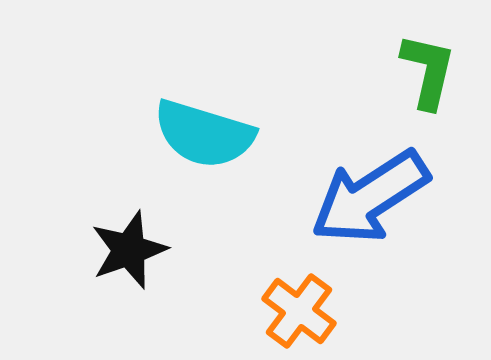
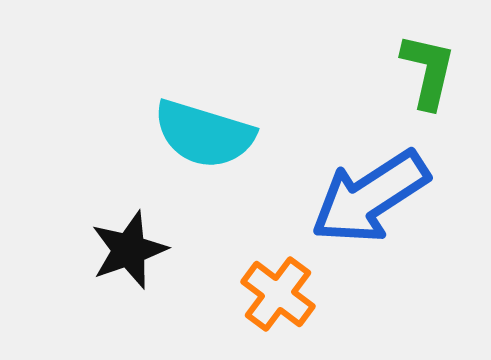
orange cross: moved 21 px left, 17 px up
